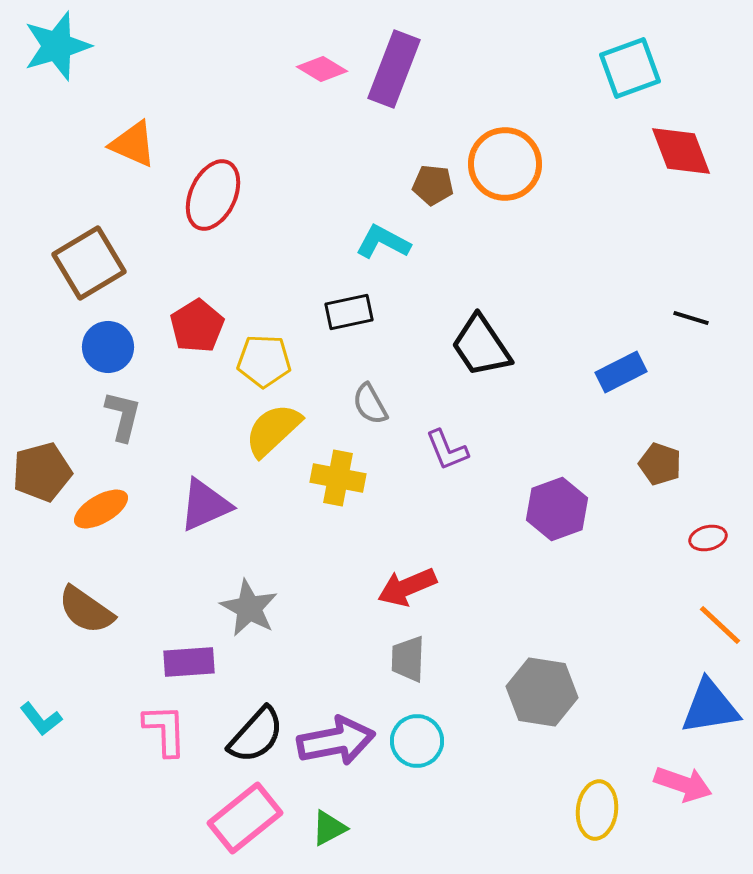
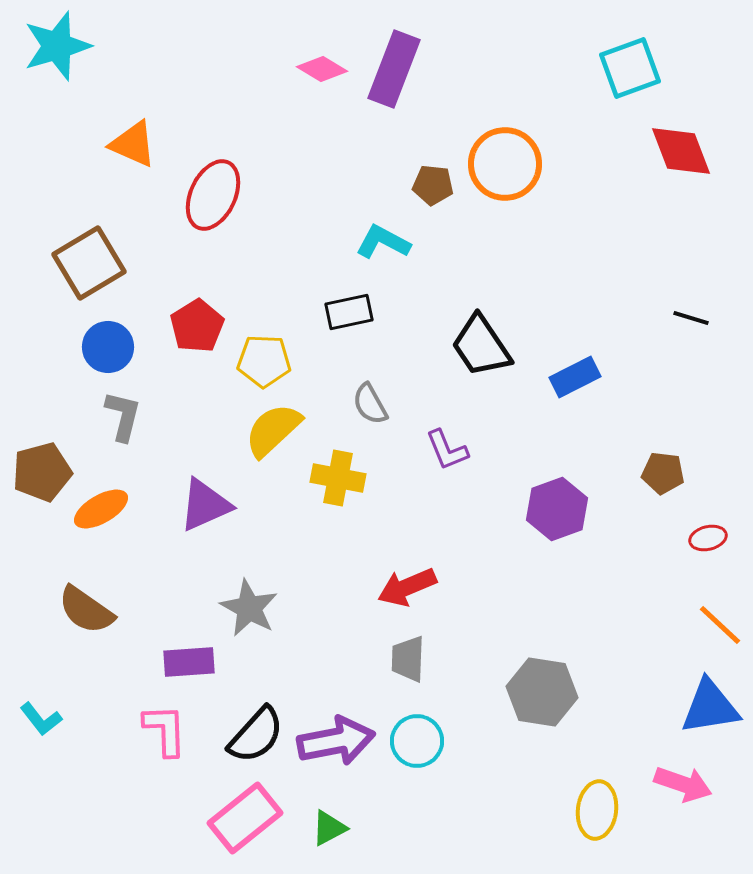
blue rectangle at (621, 372): moved 46 px left, 5 px down
brown pentagon at (660, 464): moved 3 px right, 9 px down; rotated 12 degrees counterclockwise
